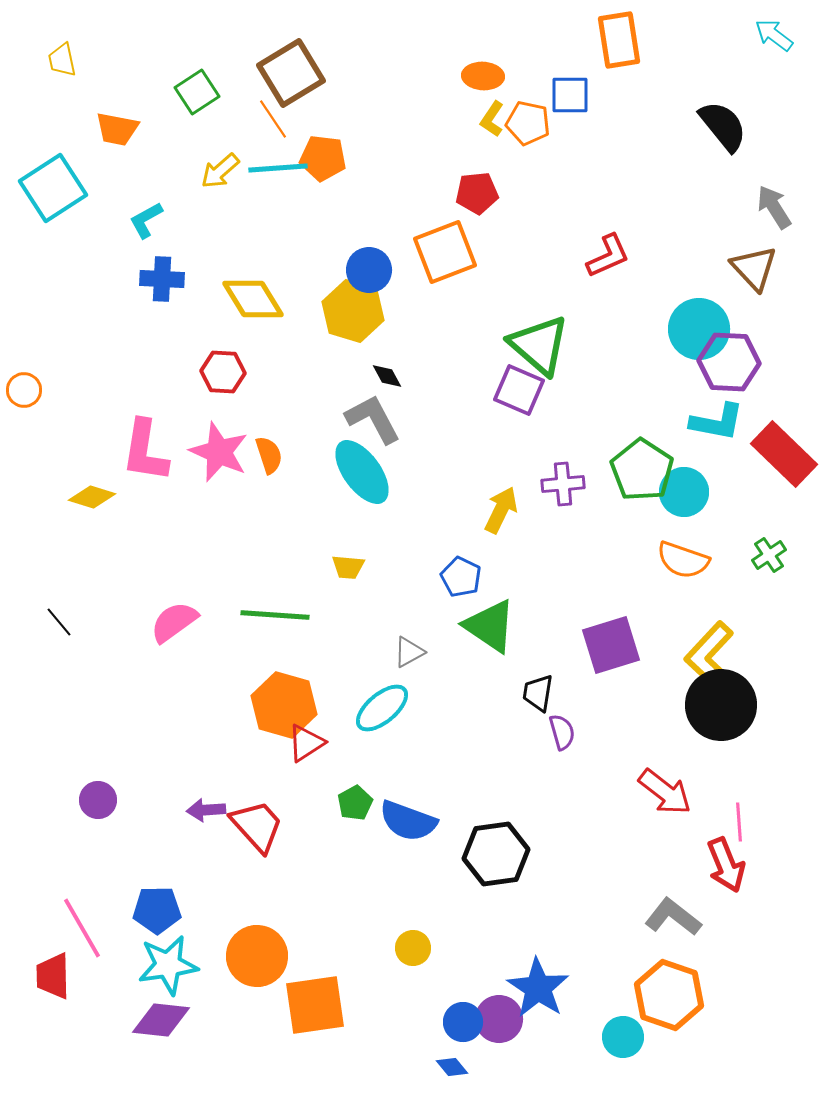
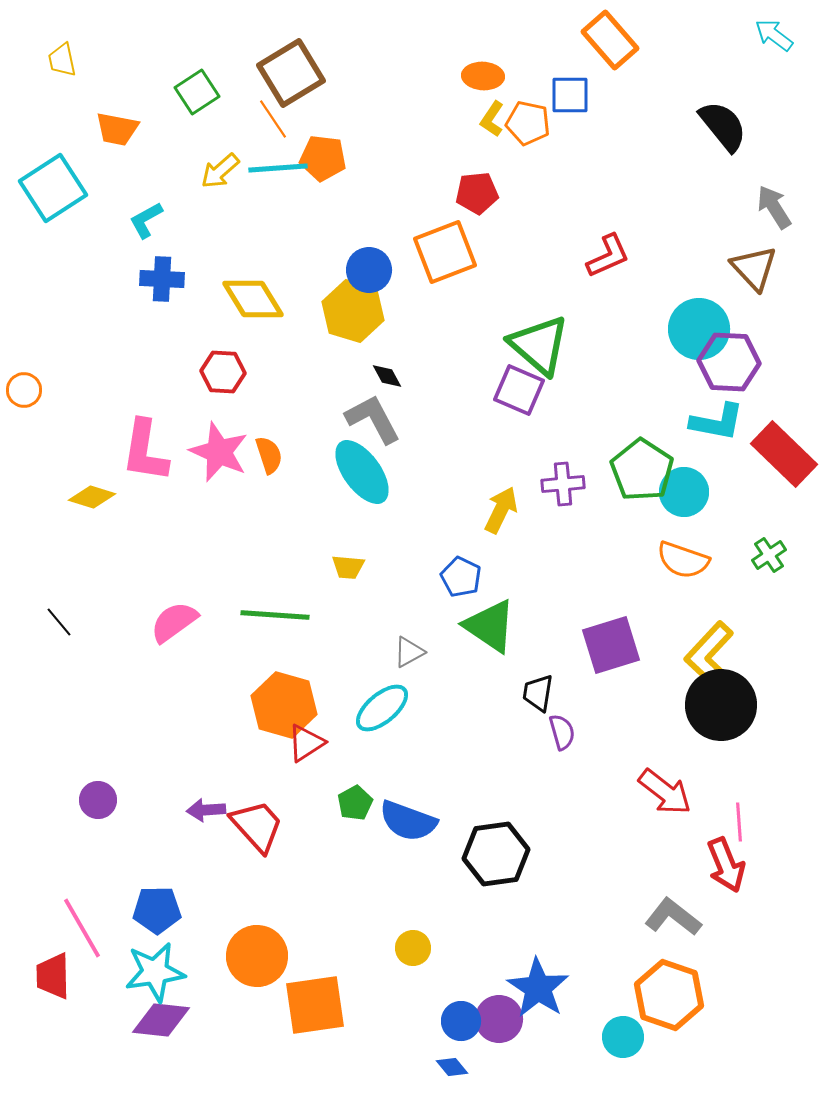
orange rectangle at (619, 40): moved 9 px left; rotated 32 degrees counterclockwise
cyan star at (168, 965): moved 13 px left, 7 px down
blue circle at (463, 1022): moved 2 px left, 1 px up
